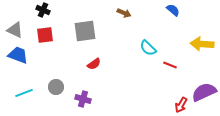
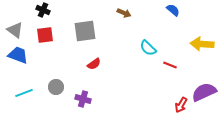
gray triangle: rotated 12 degrees clockwise
